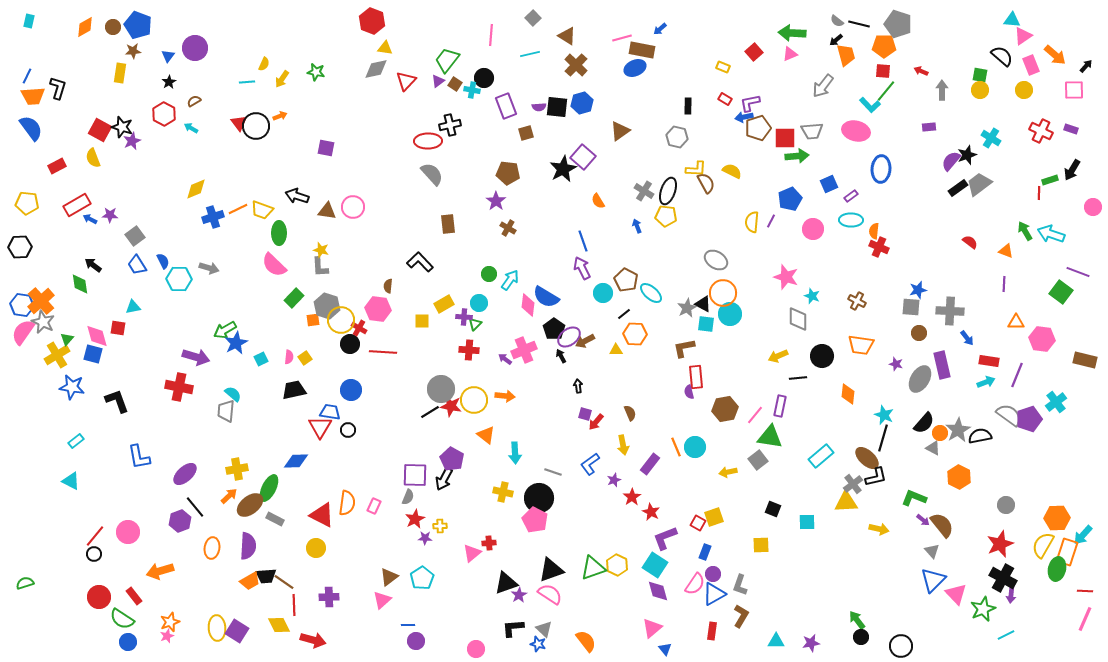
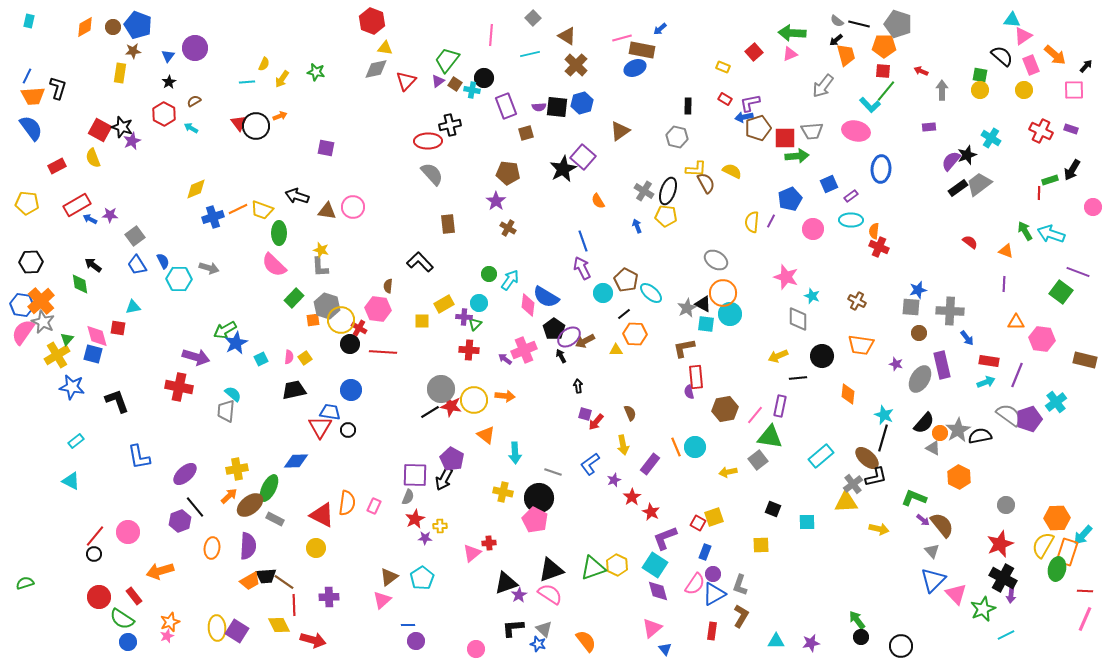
black hexagon at (20, 247): moved 11 px right, 15 px down
